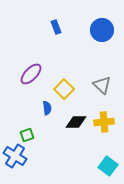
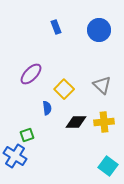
blue circle: moved 3 px left
